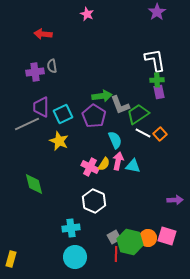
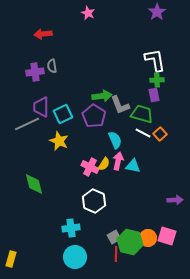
pink star: moved 1 px right, 1 px up
red arrow: rotated 12 degrees counterclockwise
purple rectangle: moved 5 px left, 3 px down
green trapezoid: moved 4 px right; rotated 50 degrees clockwise
